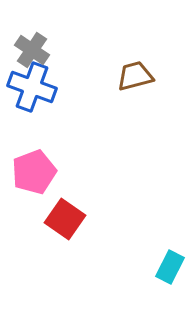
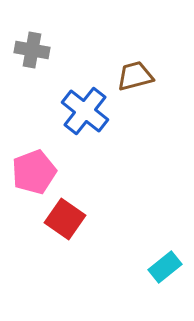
gray cross: rotated 24 degrees counterclockwise
blue cross: moved 53 px right, 24 px down; rotated 18 degrees clockwise
cyan rectangle: moved 5 px left; rotated 24 degrees clockwise
